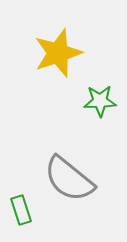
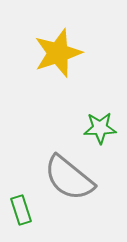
green star: moved 27 px down
gray semicircle: moved 1 px up
